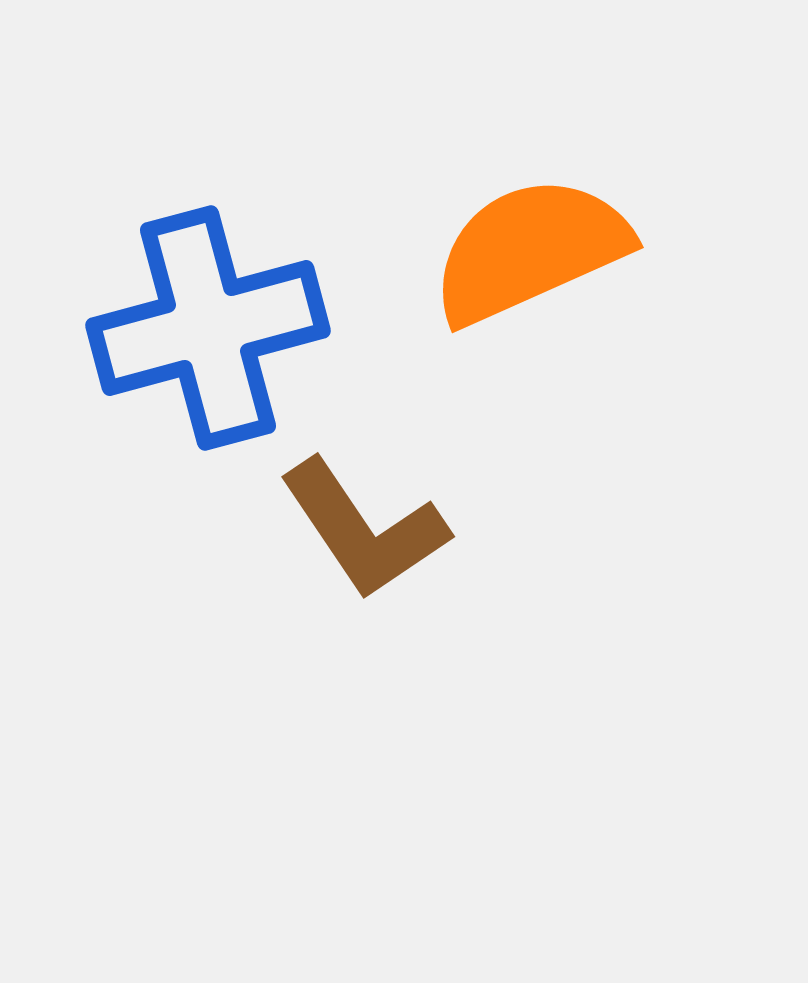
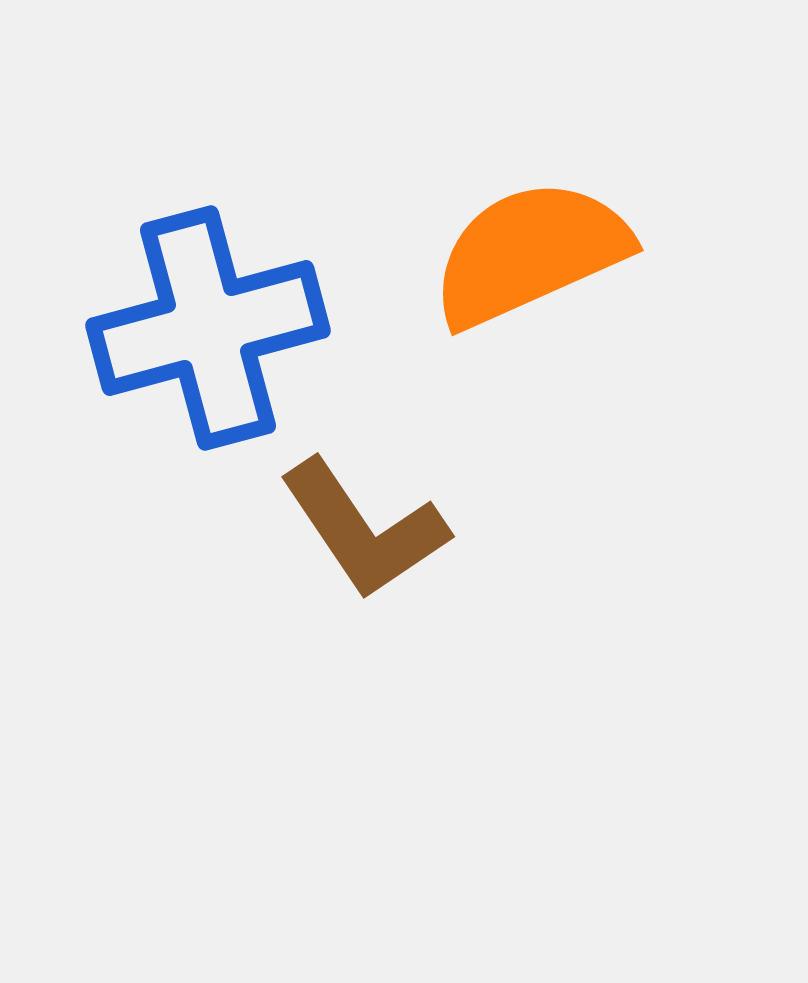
orange semicircle: moved 3 px down
